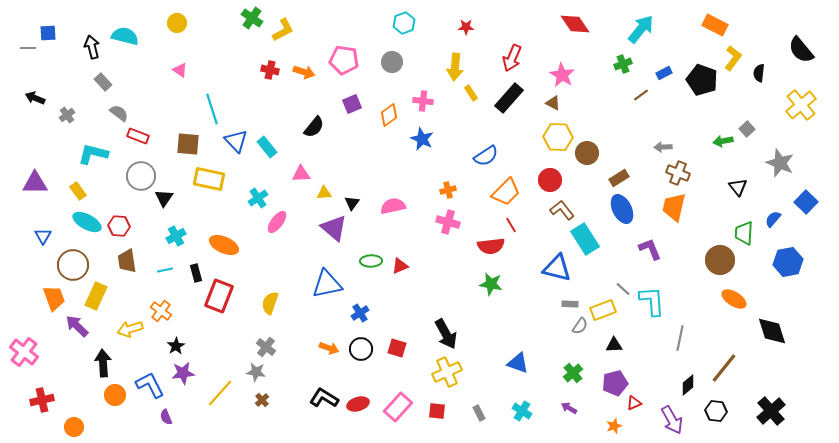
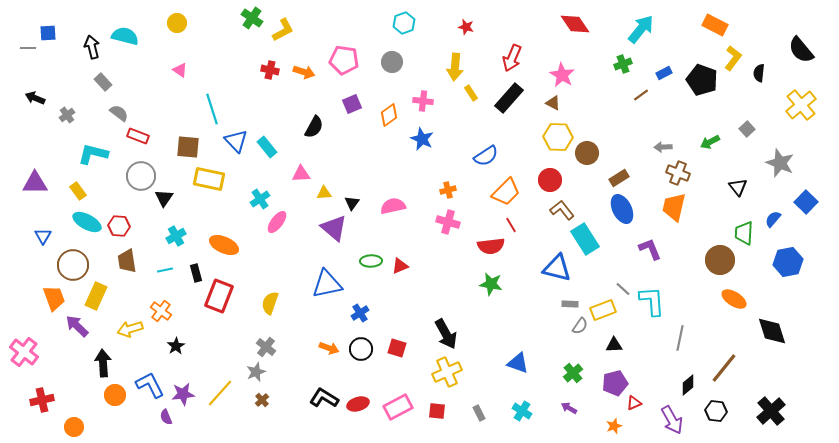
red star at (466, 27): rotated 14 degrees clockwise
black semicircle at (314, 127): rotated 10 degrees counterclockwise
green arrow at (723, 141): moved 13 px left, 1 px down; rotated 18 degrees counterclockwise
brown square at (188, 144): moved 3 px down
cyan cross at (258, 198): moved 2 px right, 1 px down
gray star at (256, 372): rotated 30 degrees counterclockwise
purple star at (183, 373): moved 21 px down
pink rectangle at (398, 407): rotated 20 degrees clockwise
